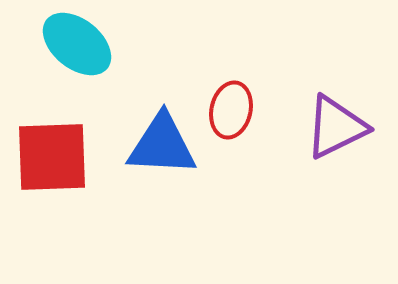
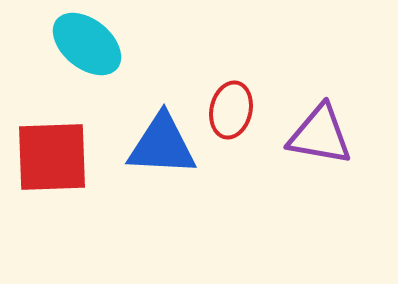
cyan ellipse: moved 10 px right
purple triangle: moved 16 px left, 8 px down; rotated 36 degrees clockwise
